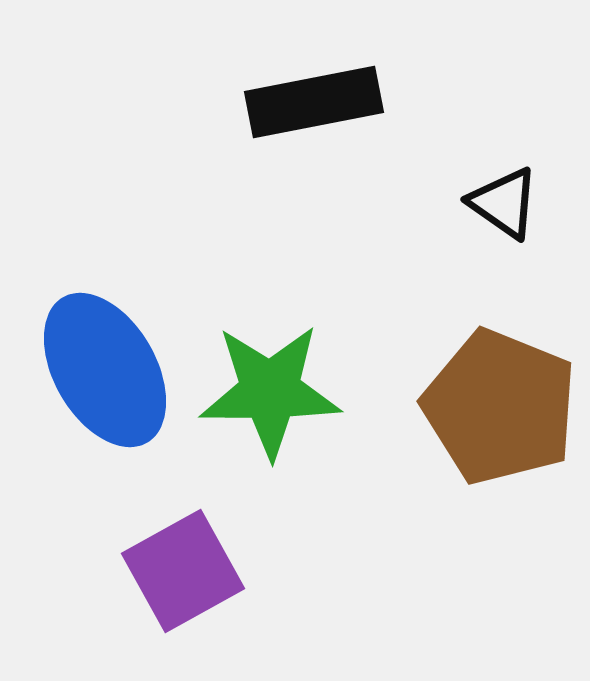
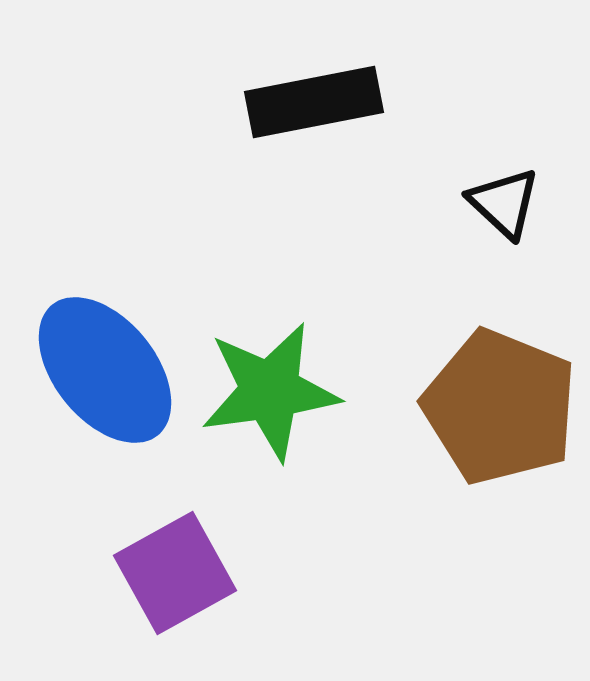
black triangle: rotated 8 degrees clockwise
blue ellipse: rotated 9 degrees counterclockwise
green star: rotated 8 degrees counterclockwise
purple square: moved 8 px left, 2 px down
